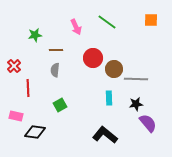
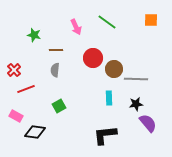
green star: moved 1 px left; rotated 24 degrees clockwise
red cross: moved 4 px down
red line: moved 2 px left, 1 px down; rotated 72 degrees clockwise
green square: moved 1 px left, 1 px down
pink rectangle: rotated 16 degrees clockwise
black L-shape: rotated 45 degrees counterclockwise
